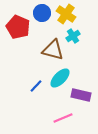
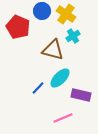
blue circle: moved 2 px up
blue line: moved 2 px right, 2 px down
